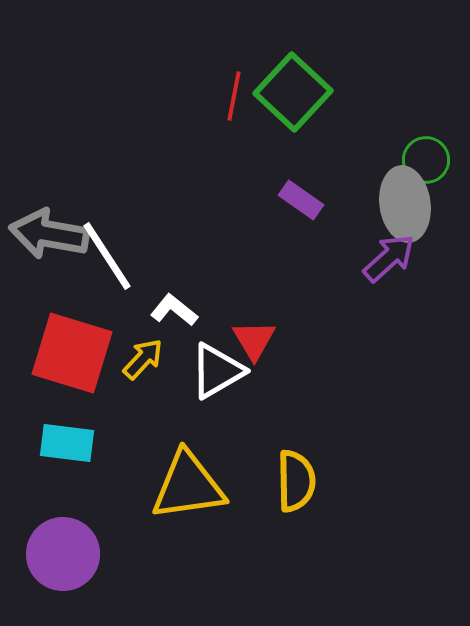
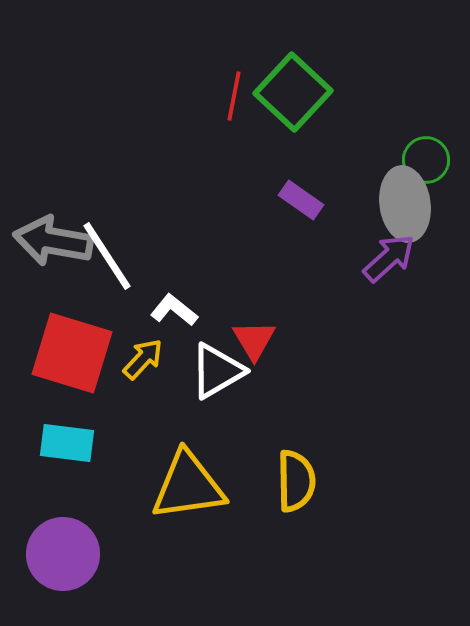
gray arrow: moved 4 px right, 7 px down
